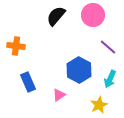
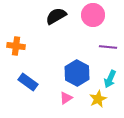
black semicircle: rotated 20 degrees clockwise
purple line: rotated 36 degrees counterclockwise
blue hexagon: moved 2 px left, 3 px down
blue rectangle: rotated 30 degrees counterclockwise
pink triangle: moved 7 px right, 3 px down
yellow star: moved 1 px left, 6 px up
